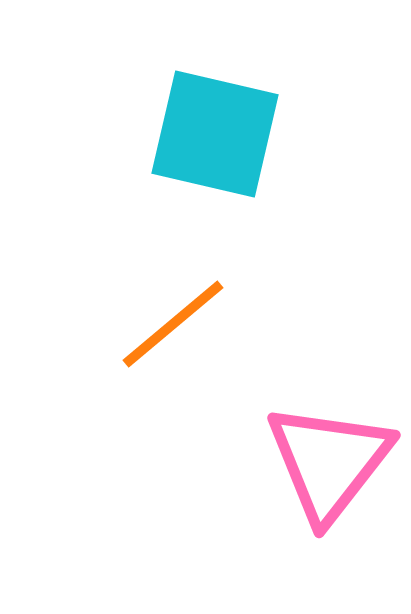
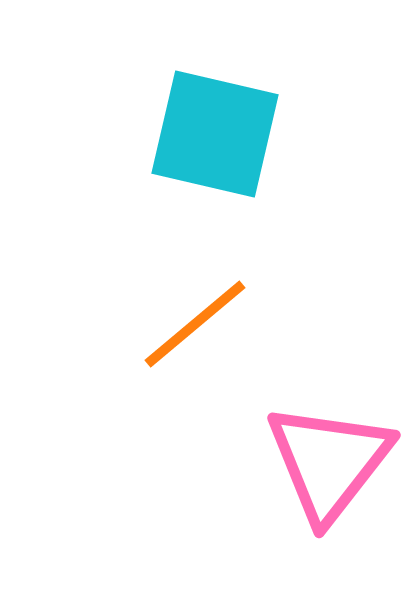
orange line: moved 22 px right
